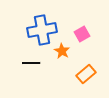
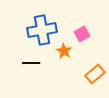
orange star: moved 2 px right
orange rectangle: moved 9 px right
